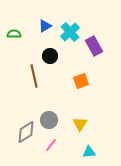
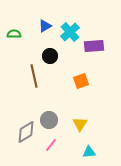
purple rectangle: rotated 66 degrees counterclockwise
